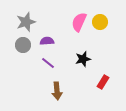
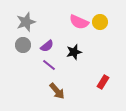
pink semicircle: rotated 90 degrees counterclockwise
purple semicircle: moved 5 px down; rotated 144 degrees clockwise
black star: moved 9 px left, 7 px up
purple line: moved 1 px right, 2 px down
brown arrow: rotated 36 degrees counterclockwise
